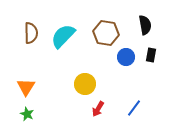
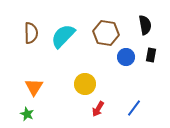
orange triangle: moved 8 px right
